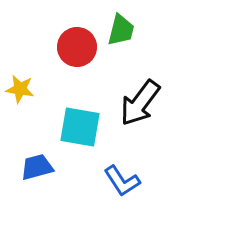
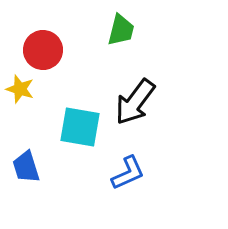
red circle: moved 34 px left, 3 px down
yellow star: rotated 8 degrees clockwise
black arrow: moved 5 px left, 1 px up
blue trapezoid: moved 11 px left; rotated 92 degrees counterclockwise
blue L-shape: moved 6 px right, 8 px up; rotated 81 degrees counterclockwise
